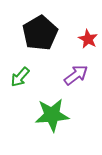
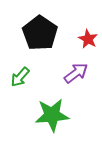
black pentagon: rotated 8 degrees counterclockwise
purple arrow: moved 2 px up
